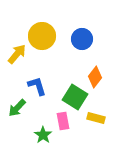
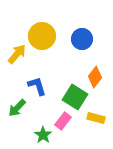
pink rectangle: rotated 48 degrees clockwise
